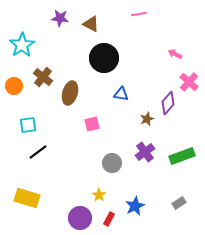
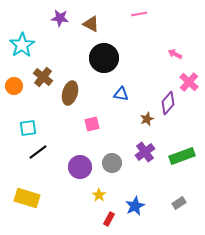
cyan square: moved 3 px down
purple circle: moved 51 px up
